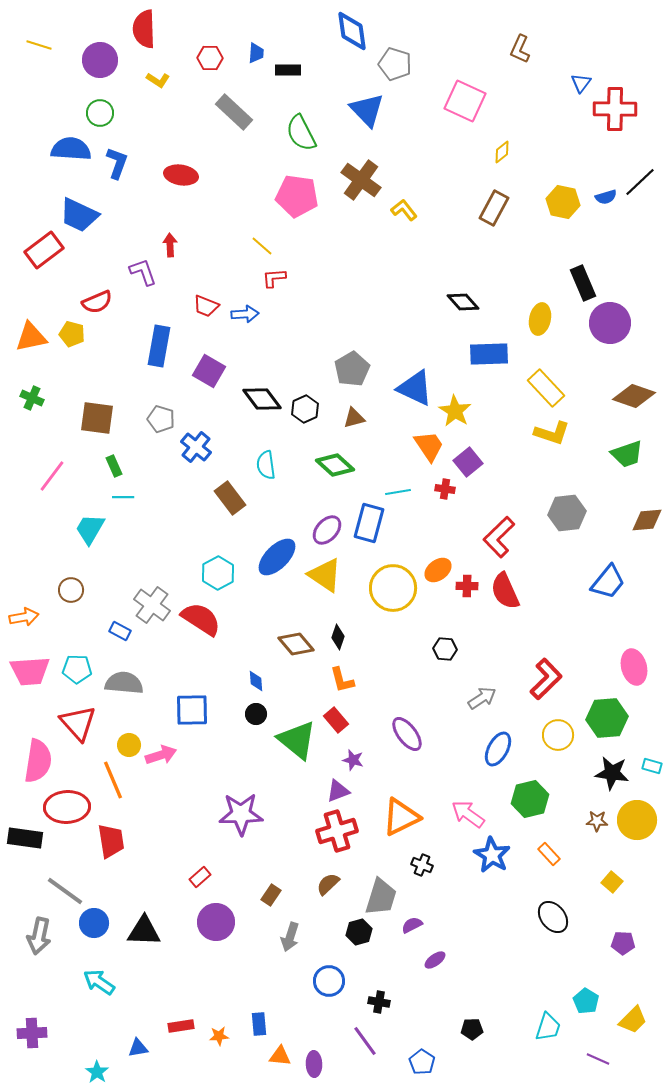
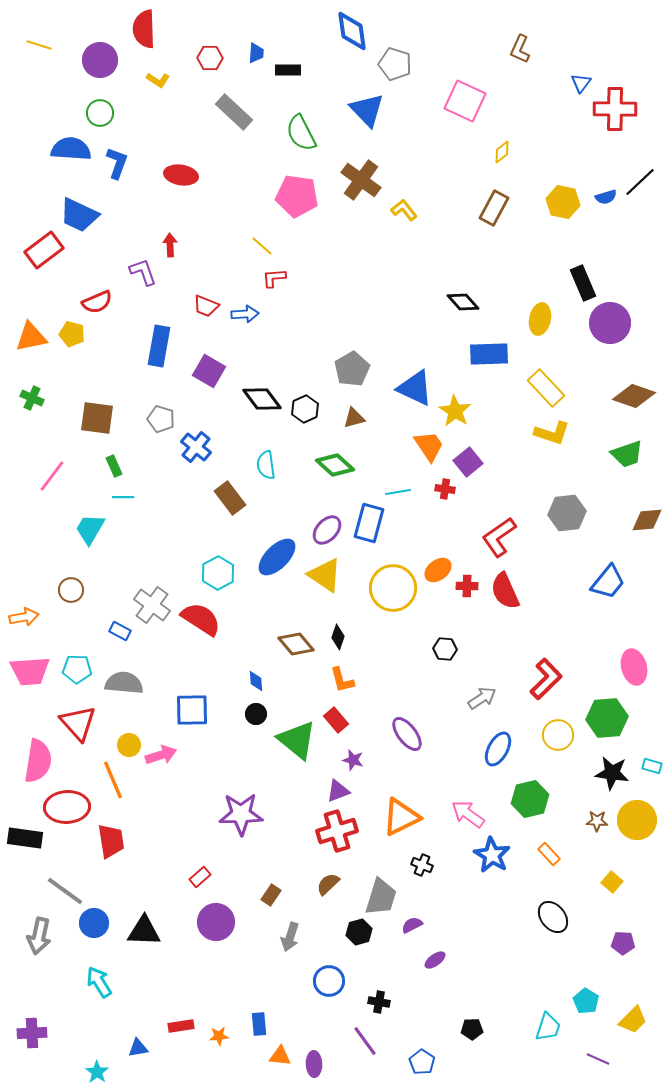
red L-shape at (499, 537): rotated 9 degrees clockwise
cyan arrow at (99, 982): rotated 24 degrees clockwise
